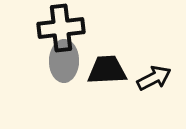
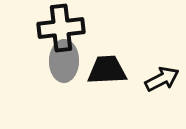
black arrow: moved 8 px right, 1 px down
